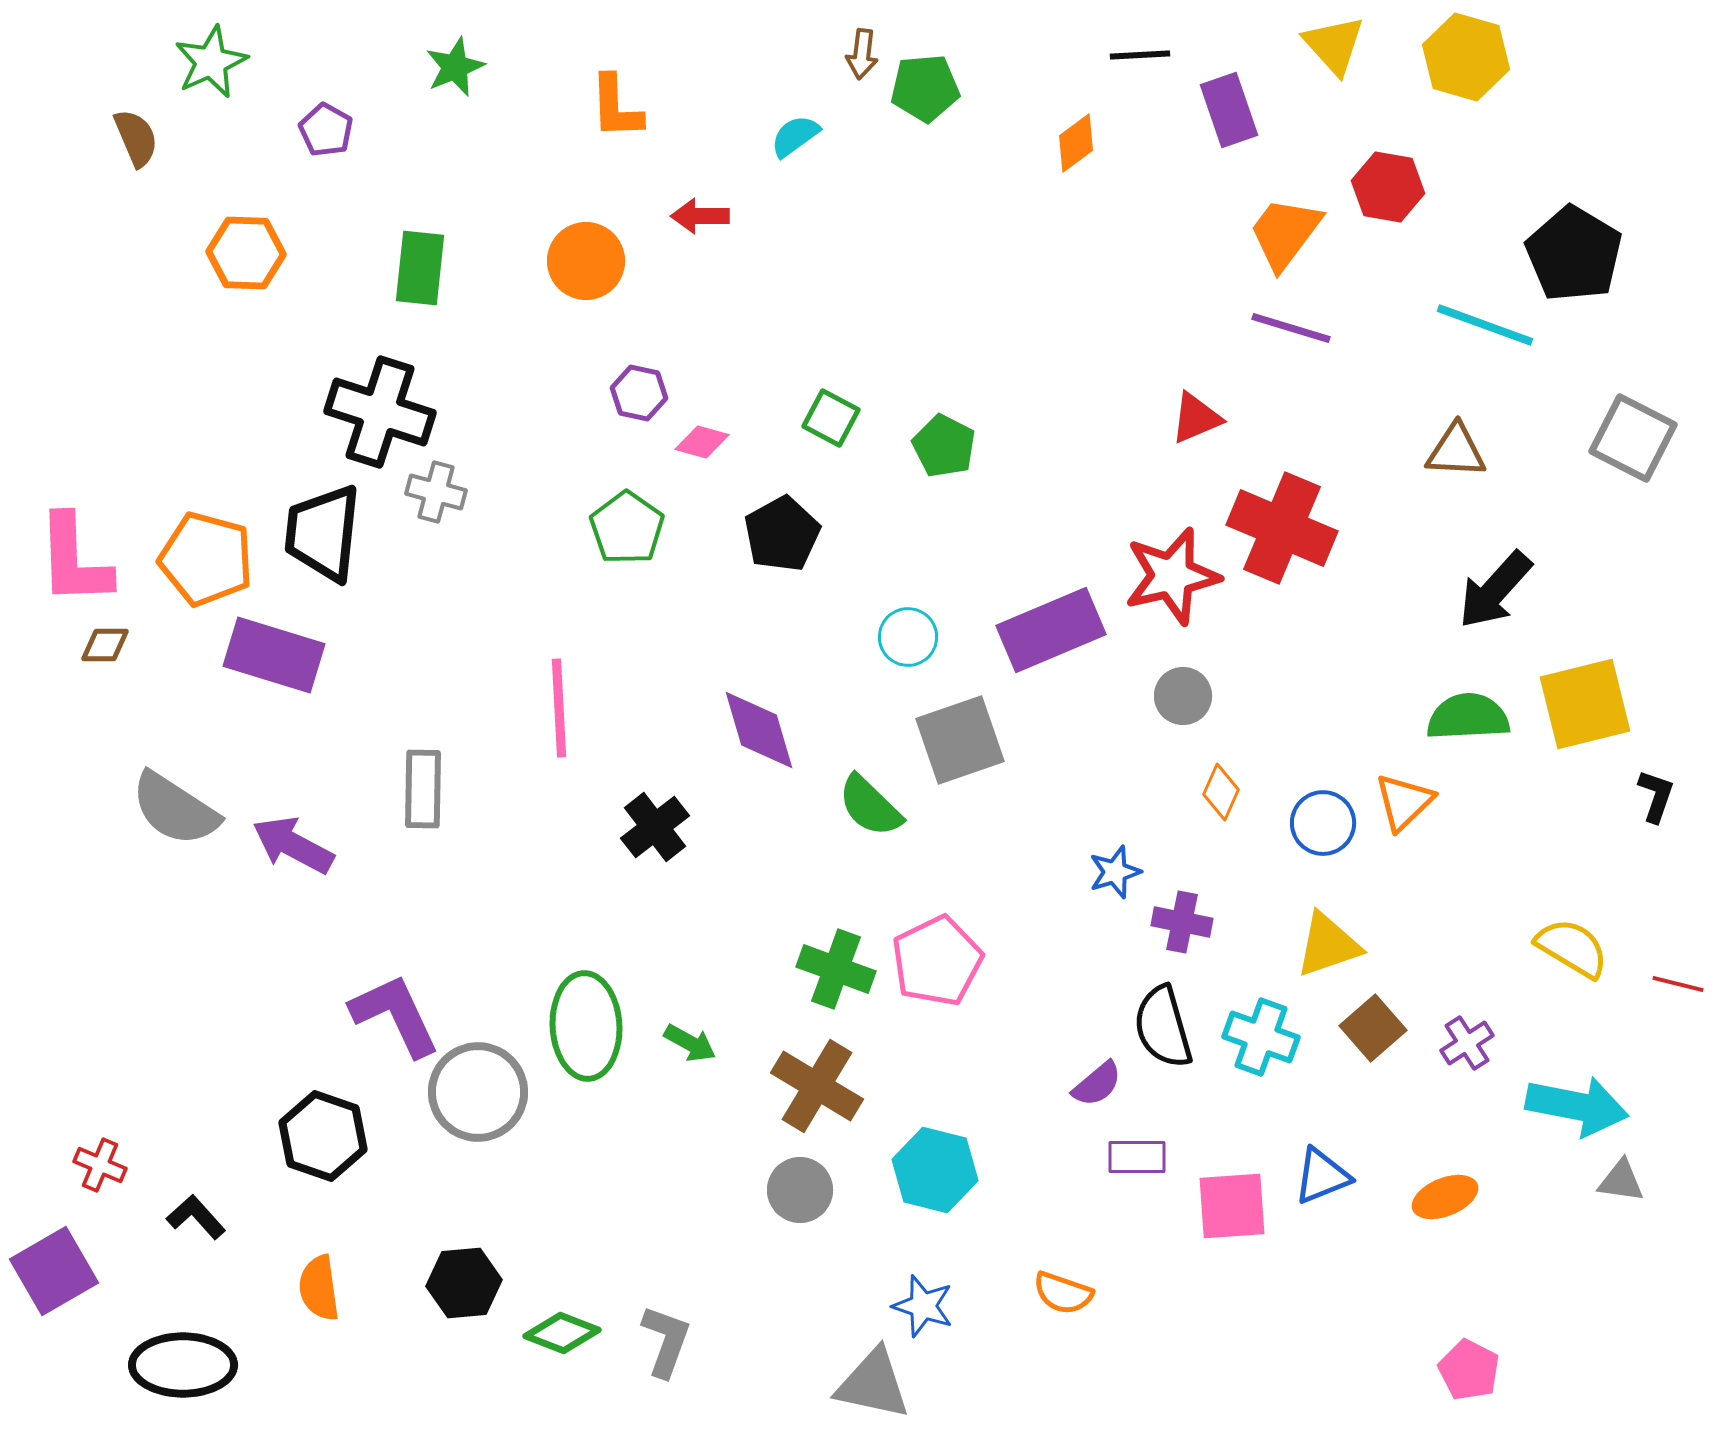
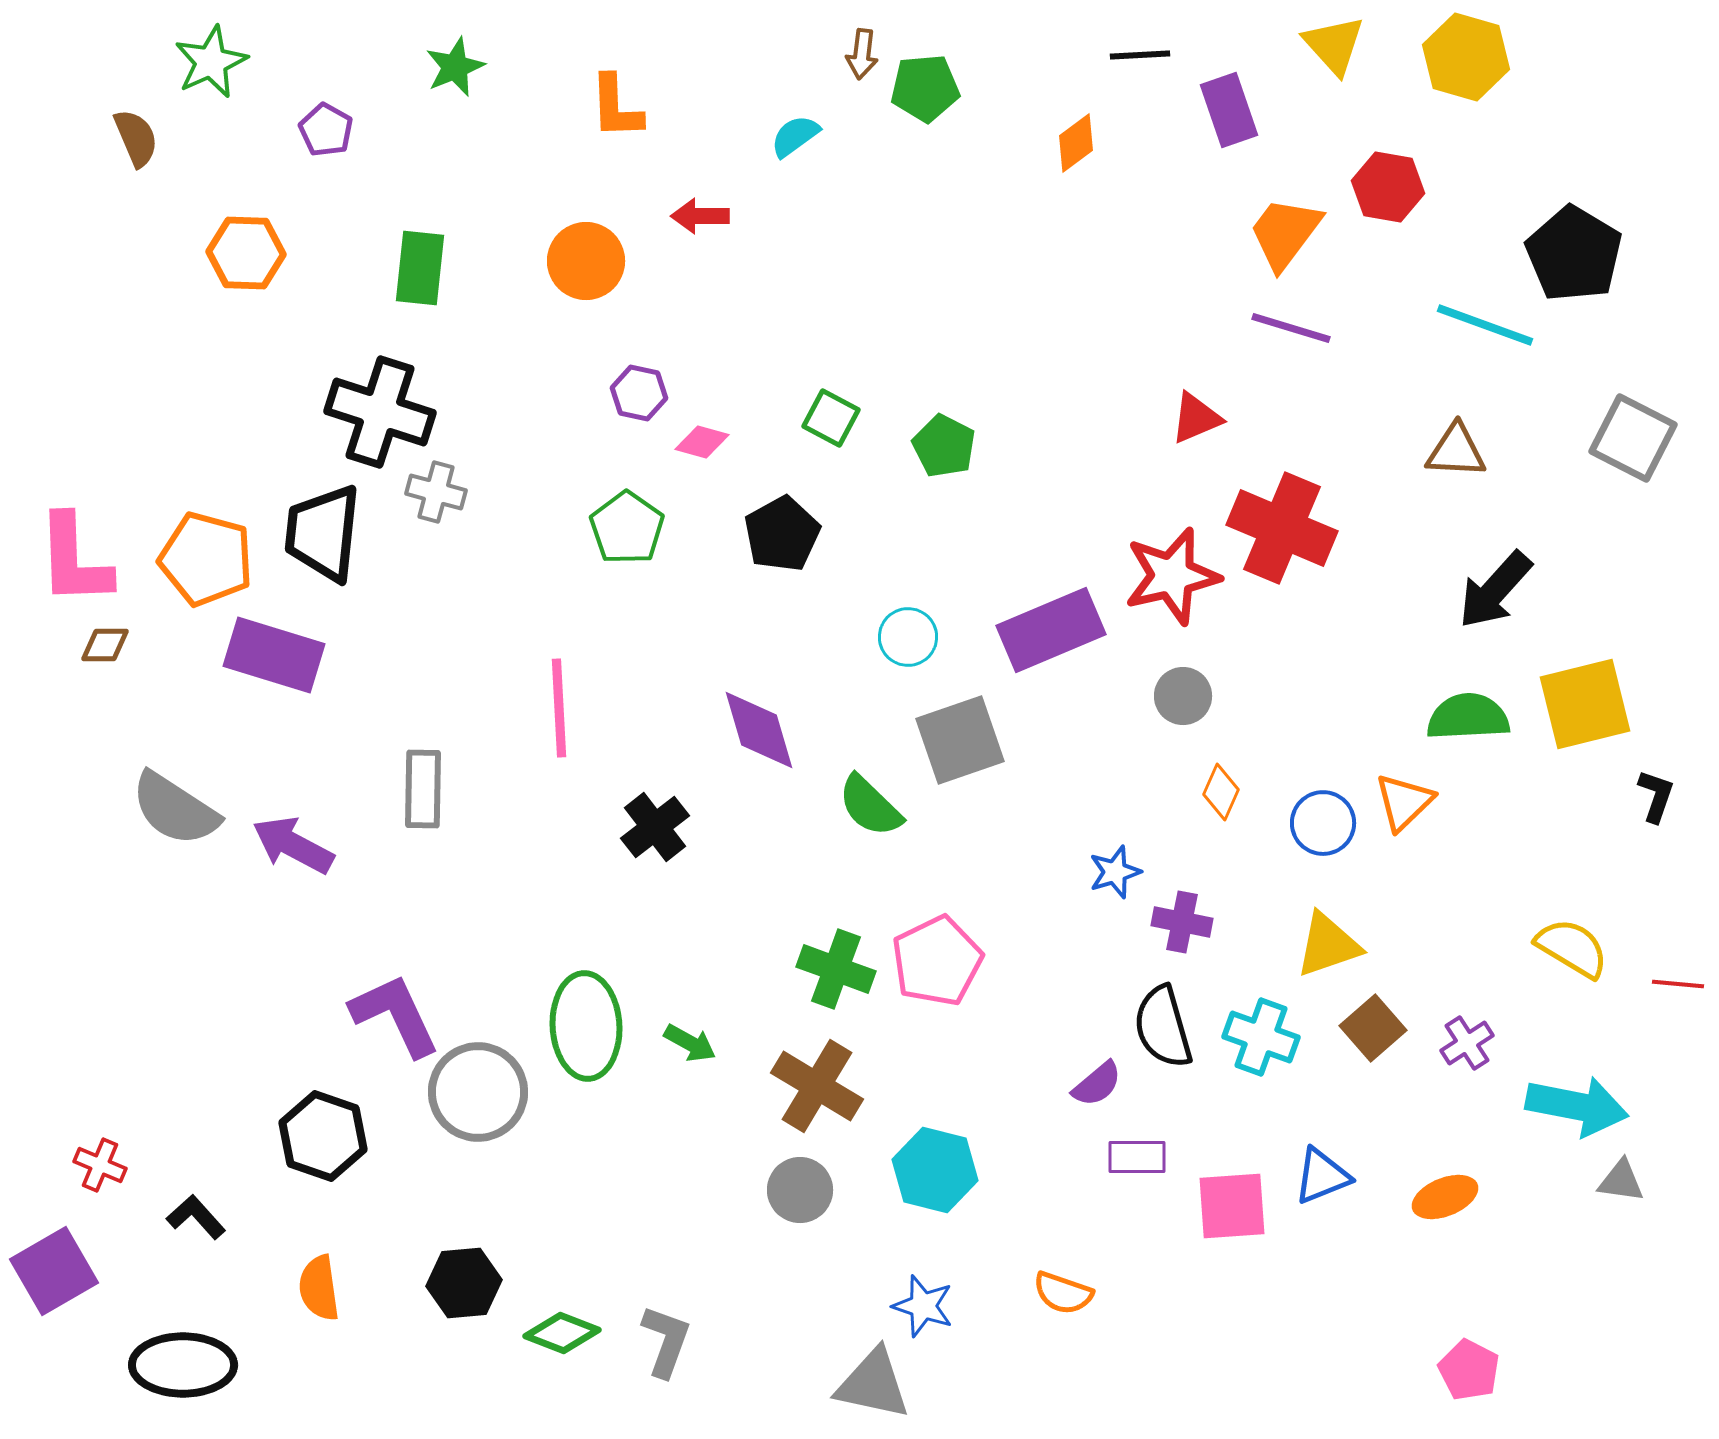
red line at (1678, 984): rotated 9 degrees counterclockwise
